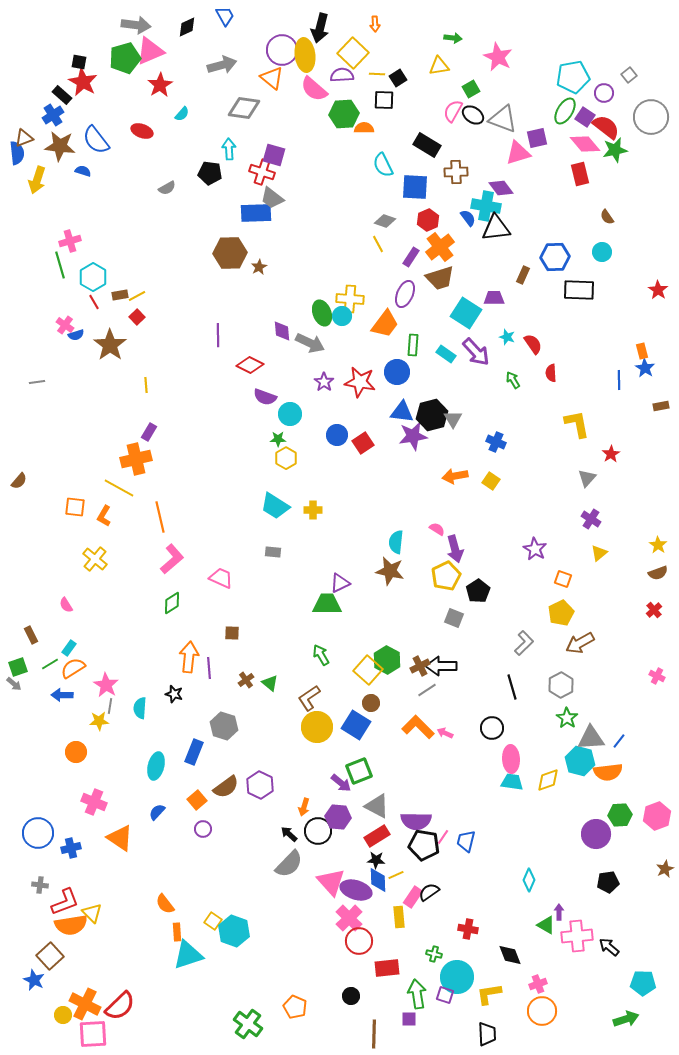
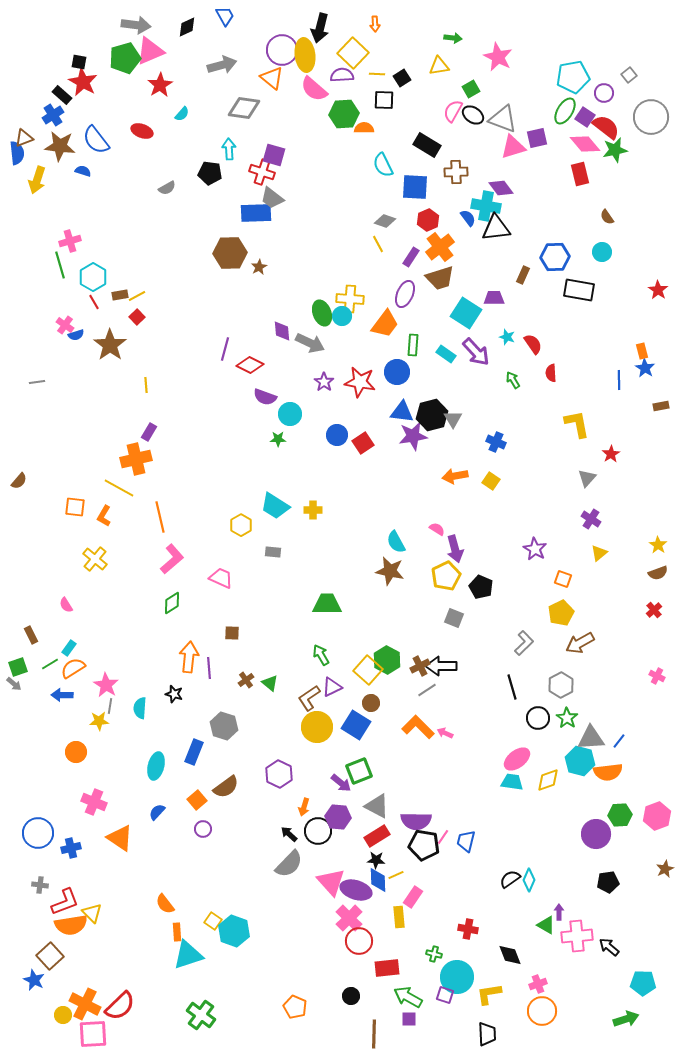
black square at (398, 78): moved 4 px right
pink triangle at (518, 153): moved 5 px left, 6 px up
black rectangle at (579, 290): rotated 8 degrees clockwise
purple line at (218, 335): moved 7 px right, 14 px down; rotated 15 degrees clockwise
yellow hexagon at (286, 458): moved 45 px left, 67 px down
cyan semicircle at (396, 542): rotated 35 degrees counterclockwise
purple triangle at (340, 583): moved 8 px left, 104 px down
black pentagon at (478, 591): moved 3 px right, 4 px up; rotated 15 degrees counterclockwise
black circle at (492, 728): moved 46 px right, 10 px up
pink ellipse at (511, 759): moved 6 px right; rotated 56 degrees clockwise
purple hexagon at (260, 785): moved 19 px right, 11 px up
black semicircle at (429, 892): moved 81 px right, 13 px up
green arrow at (417, 994): moved 9 px left, 3 px down; rotated 52 degrees counterclockwise
green cross at (248, 1024): moved 47 px left, 9 px up
